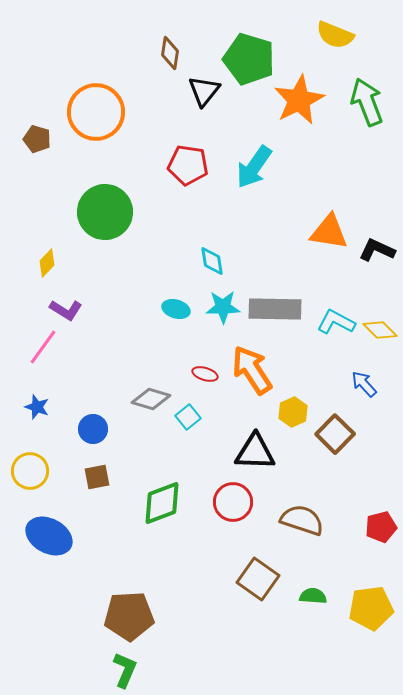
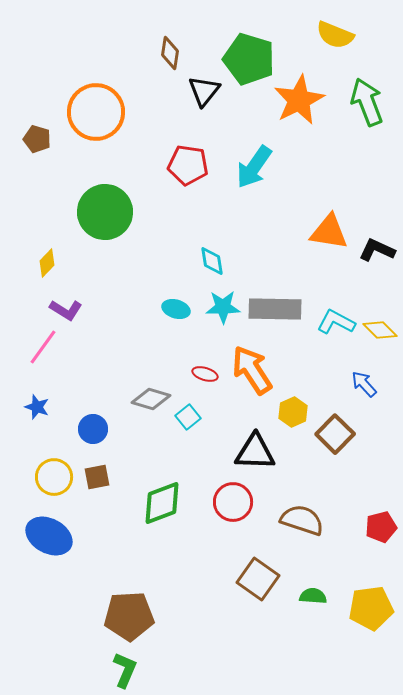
yellow circle at (30, 471): moved 24 px right, 6 px down
